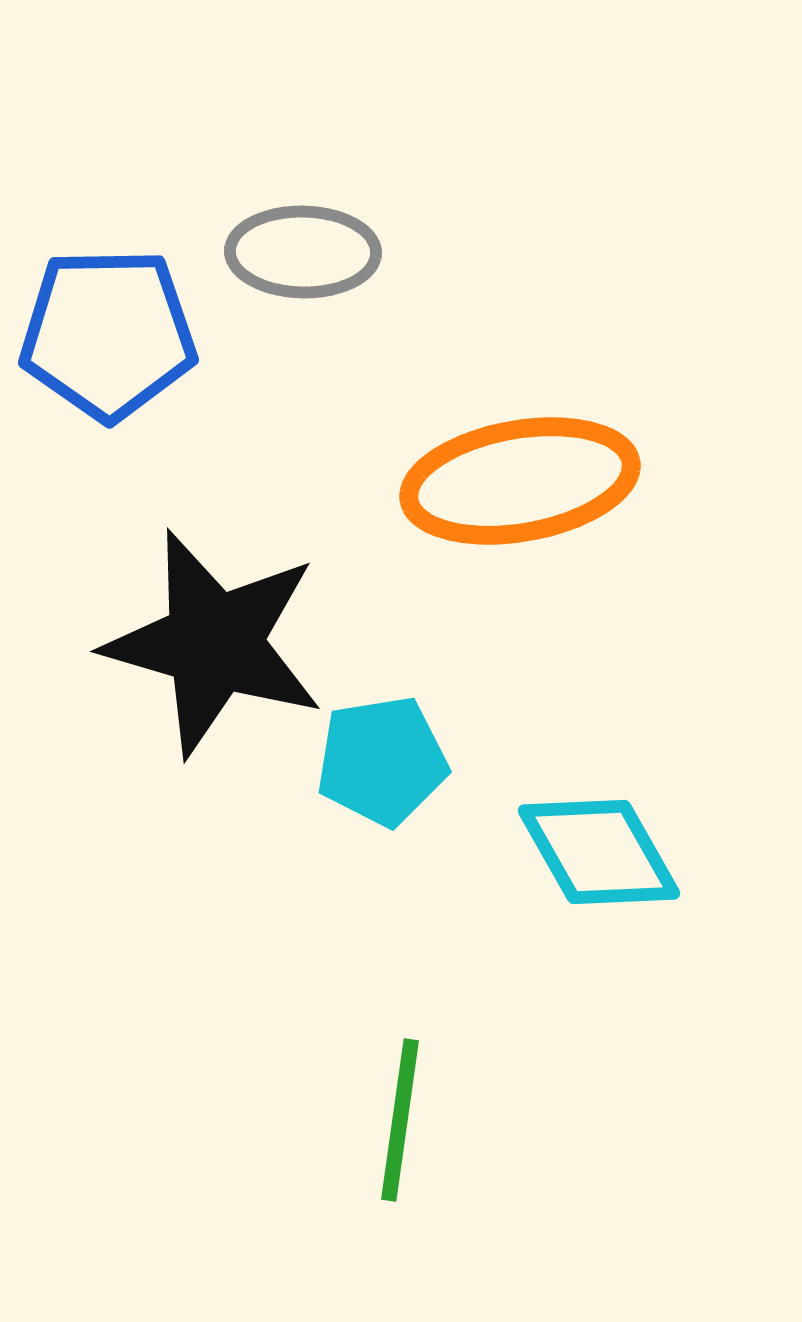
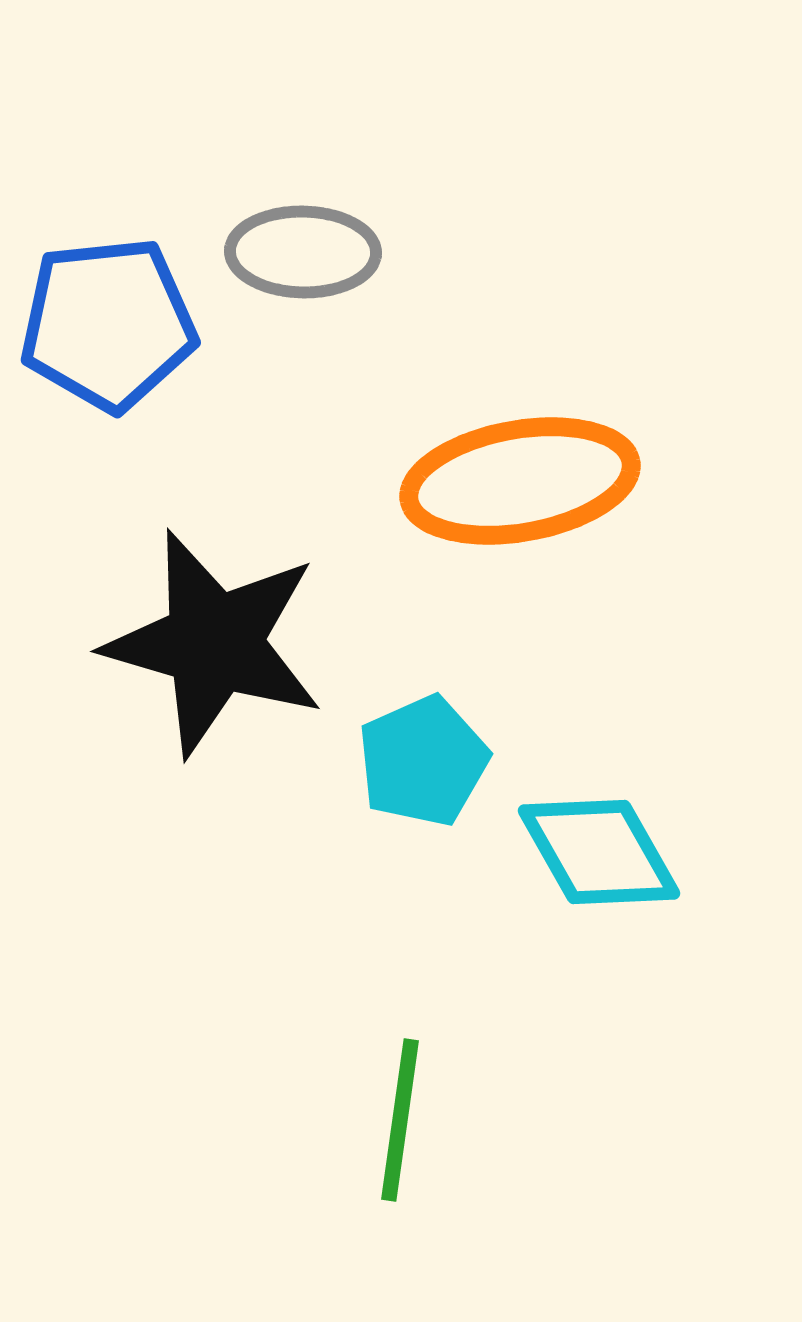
blue pentagon: moved 10 px up; rotated 5 degrees counterclockwise
cyan pentagon: moved 41 px right; rotated 15 degrees counterclockwise
